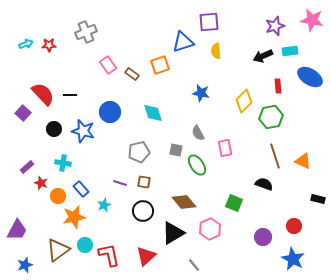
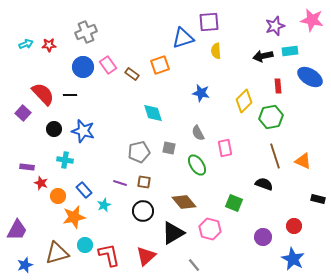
blue triangle at (183, 42): moved 4 px up
black arrow at (263, 56): rotated 12 degrees clockwise
blue circle at (110, 112): moved 27 px left, 45 px up
gray square at (176, 150): moved 7 px left, 2 px up
cyan cross at (63, 163): moved 2 px right, 3 px up
purple rectangle at (27, 167): rotated 48 degrees clockwise
blue rectangle at (81, 189): moved 3 px right, 1 px down
pink hexagon at (210, 229): rotated 20 degrees counterclockwise
brown triangle at (58, 250): moved 1 px left, 3 px down; rotated 20 degrees clockwise
